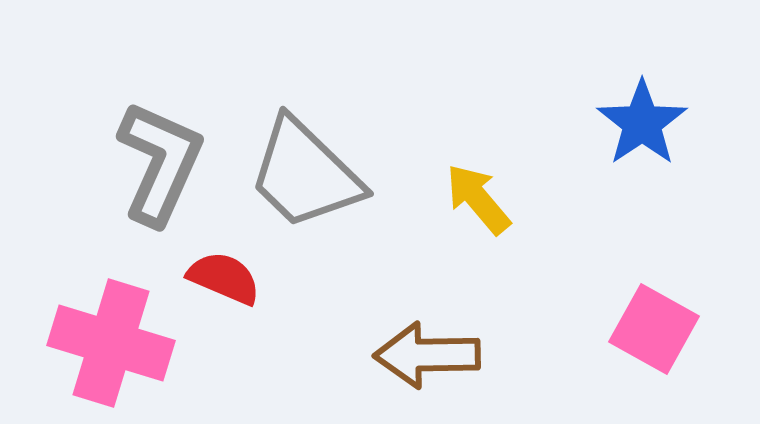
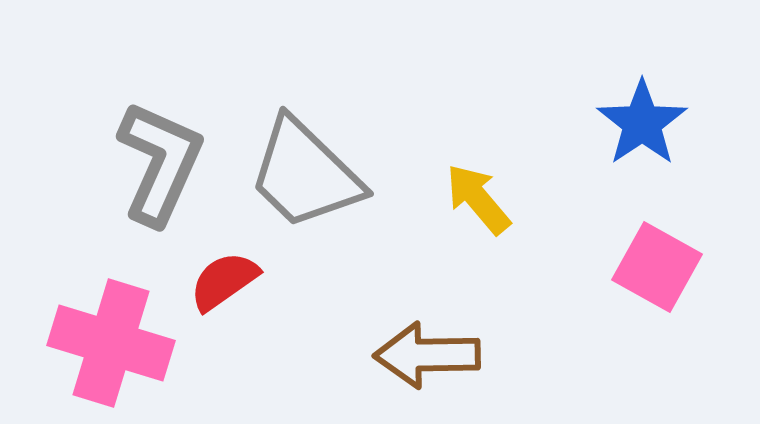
red semicircle: moved 3 px down; rotated 58 degrees counterclockwise
pink square: moved 3 px right, 62 px up
